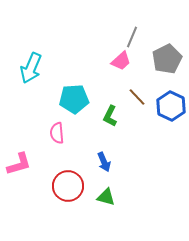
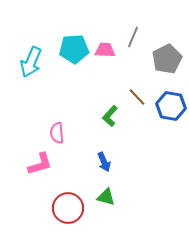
gray line: moved 1 px right
pink trapezoid: moved 16 px left, 11 px up; rotated 135 degrees counterclockwise
cyan arrow: moved 6 px up
cyan pentagon: moved 50 px up
blue hexagon: rotated 16 degrees counterclockwise
green L-shape: rotated 15 degrees clockwise
pink L-shape: moved 21 px right
red circle: moved 22 px down
